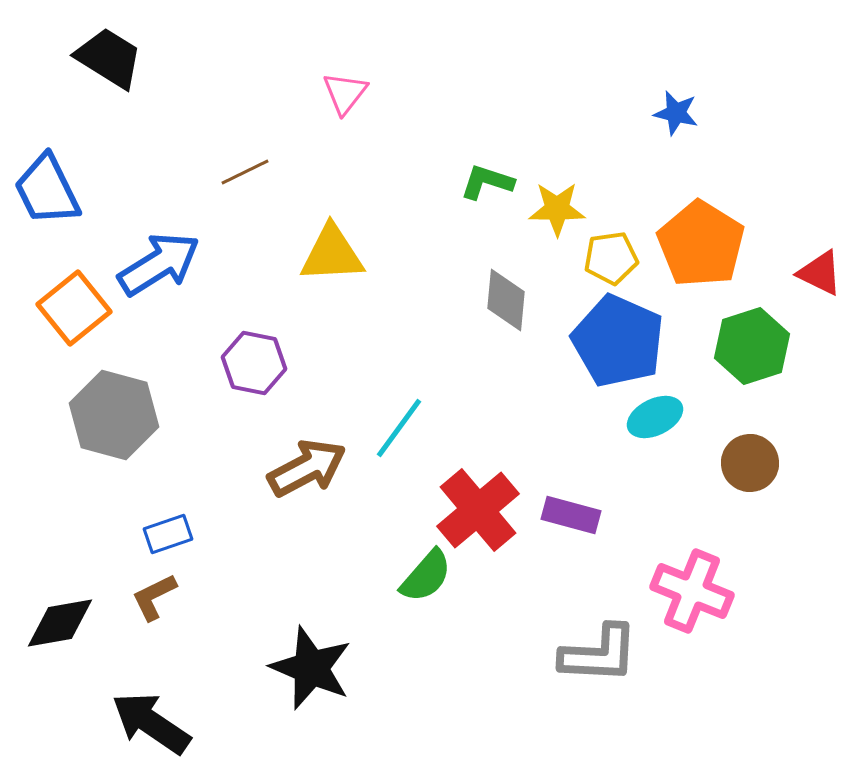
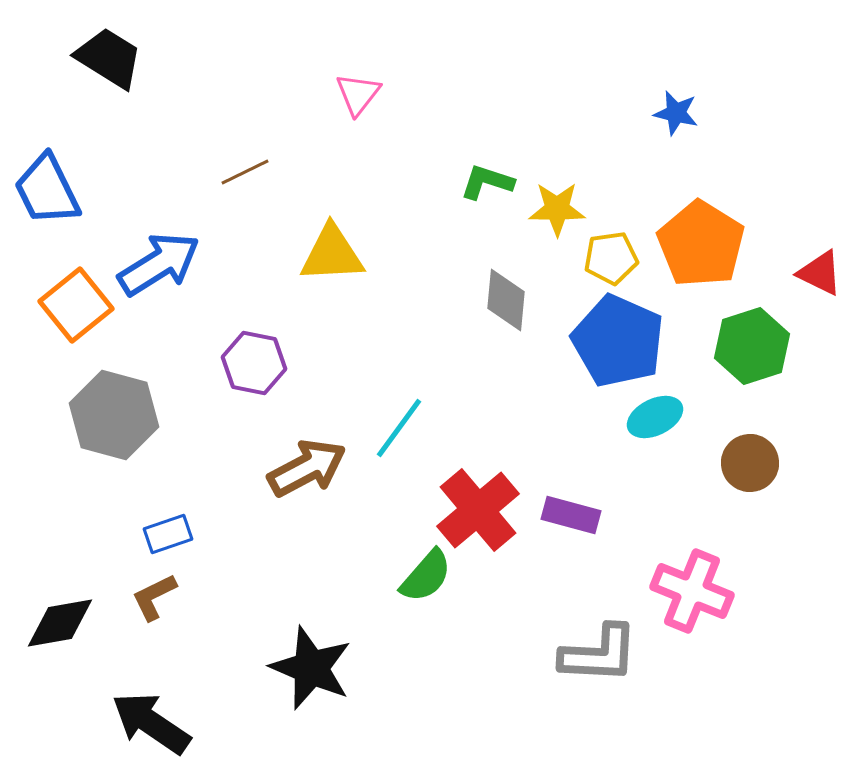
pink triangle: moved 13 px right, 1 px down
orange square: moved 2 px right, 3 px up
